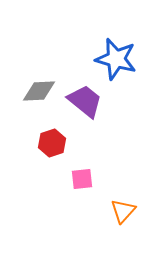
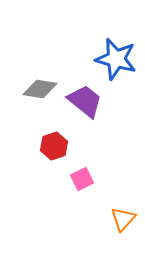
gray diamond: moved 1 px right, 2 px up; rotated 12 degrees clockwise
red hexagon: moved 2 px right, 3 px down
pink square: rotated 20 degrees counterclockwise
orange triangle: moved 8 px down
